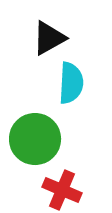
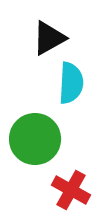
red cross: moved 9 px right; rotated 6 degrees clockwise
